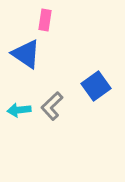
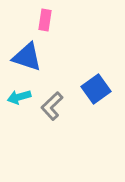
blue triangle: moved 1 px right, 3 px down; rotated 16 degrees counterclockwise
blue square: moved 3 px down
cyan arrow: moved 13 px up; rotated 10 degrees counterclockwise
